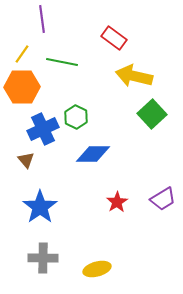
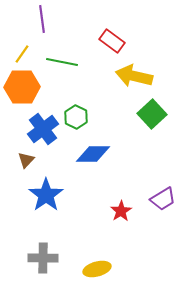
red rectangle: moved 2 px left, 3 px down
blue cross: rotated 12 degrees counterclockwise
brown triangle: rotated 24 degrees clockwise
red star: moved 4 px right, 9 px down
blue star: moved 6 px right, 12 px up
